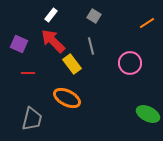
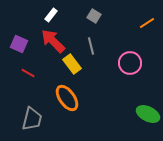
red line: rotated 32 degrees clockwise
orange ellipse: rotated 28 degrees clockwise
